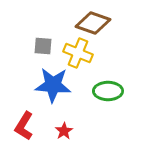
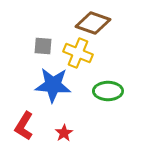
red star: moved 2 px down
